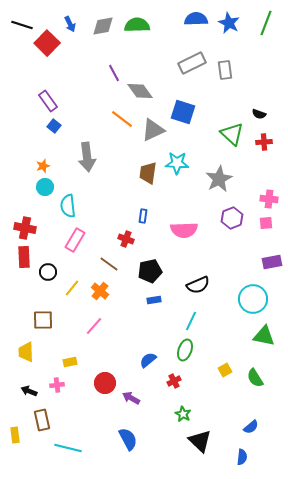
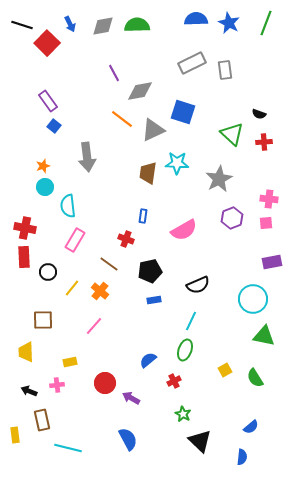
gray diamond at (140, 91): rotated 64 degrees counterclockwise
pink semicircle at (184, 230): rotated 28 degrees counterclockwise
